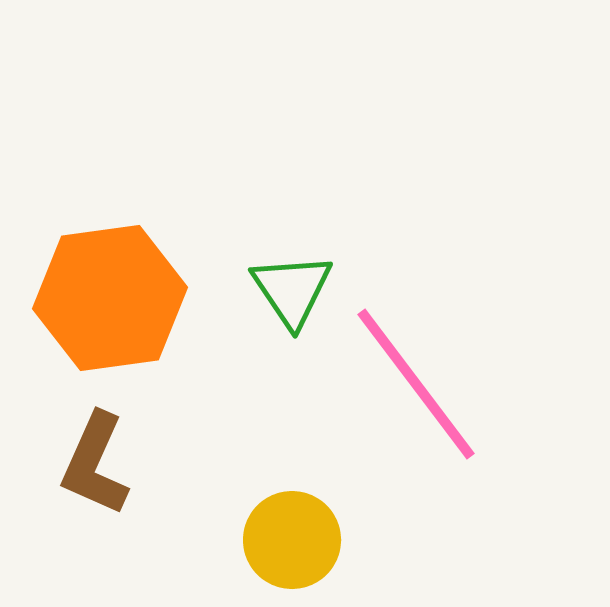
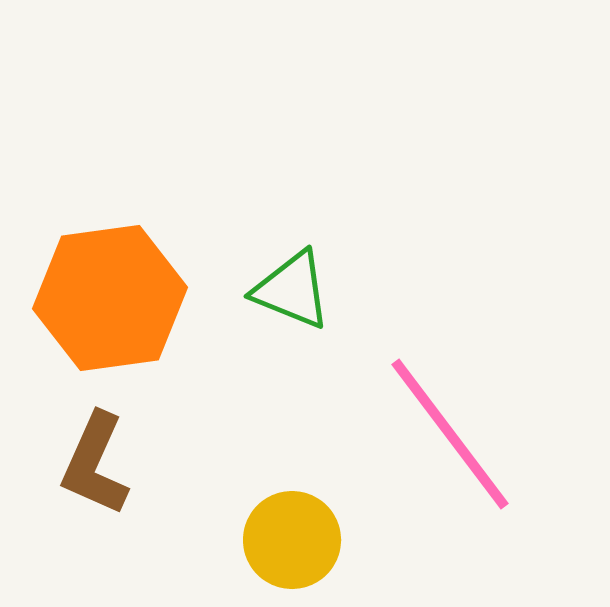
green triangle: rotated 34 degrees counterclockwise
pink line: moved 34 px right, 50 px down
